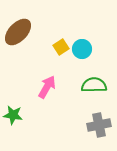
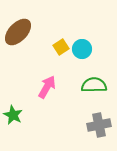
green star: rotated 18 degrees clockwise
